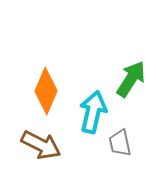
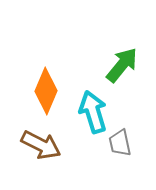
green arrow: moved 9 px left, 14 px up; rotated 6 degrees clockwise
cyan arrow: rotated 30 degrees counterclockwise
